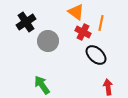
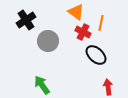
black cross: moved 2 px up
